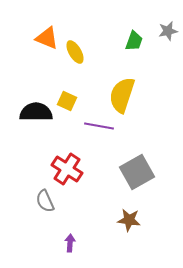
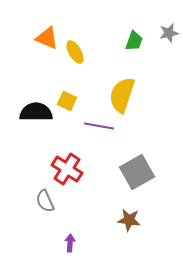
gray star: moved 1 px right, 2 px down
